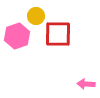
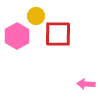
pink hexagon: rotated 10 degrees counterclockwise
